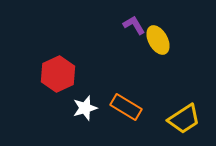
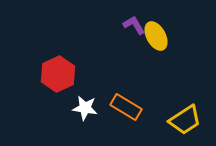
yellow ellipse: moved 2 px left, 4 px up
white star: rotated 25 degrees clockwise
yellow trapezoid: moved 1 px right, 1 px down
